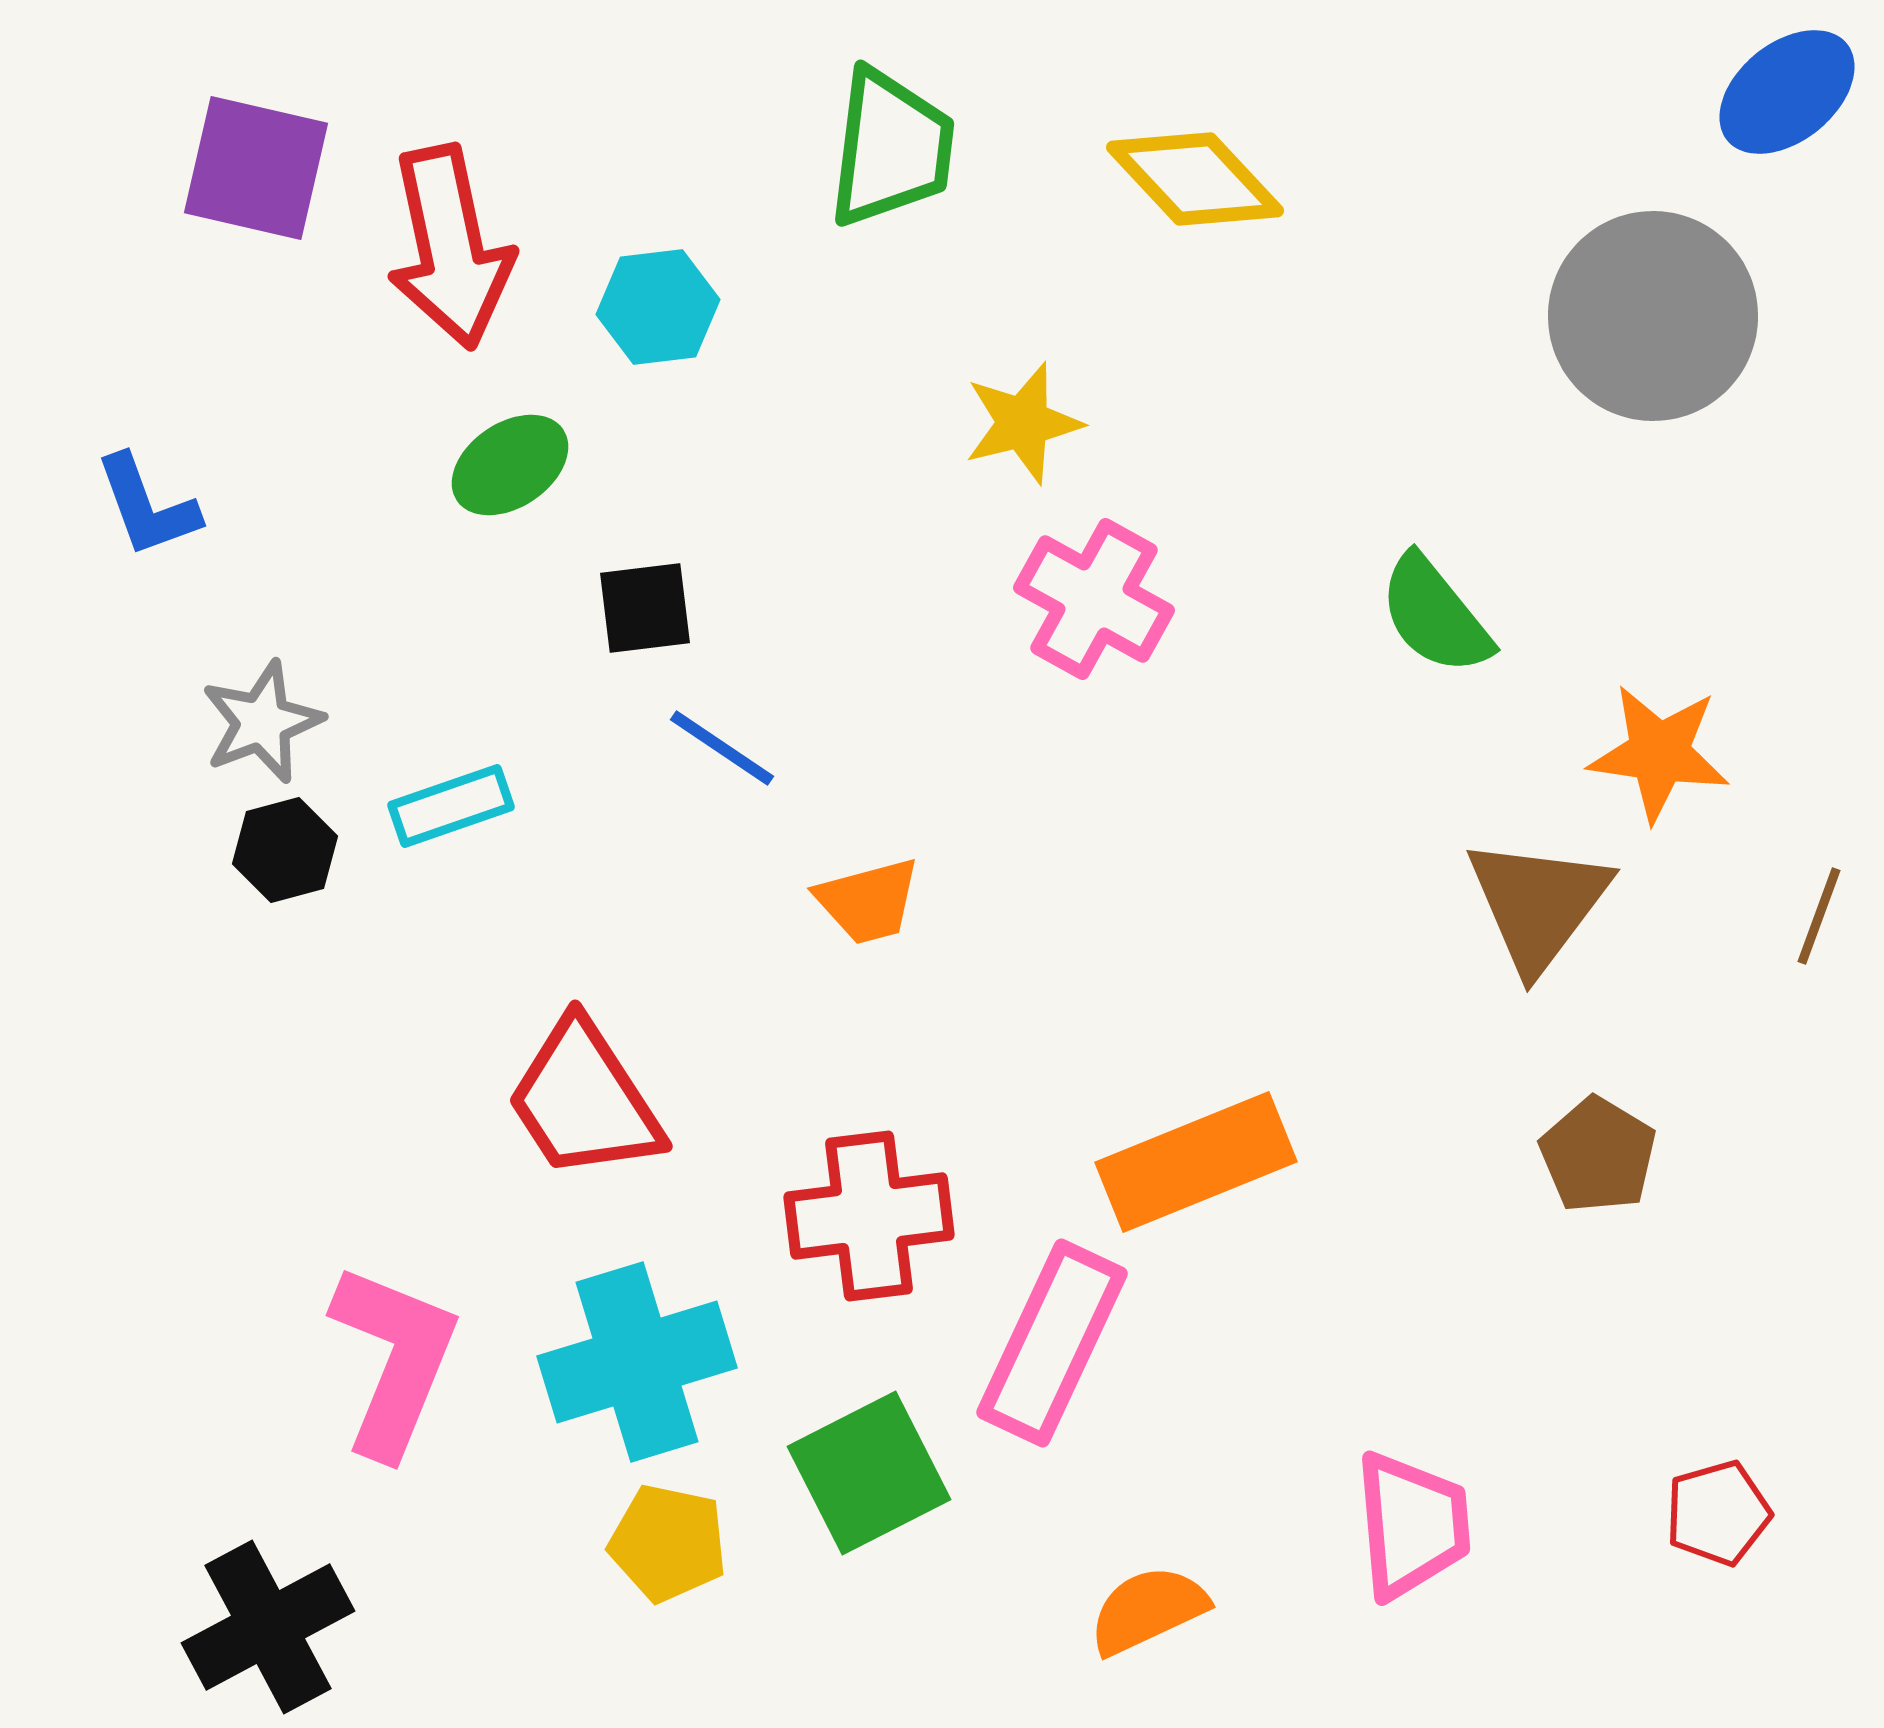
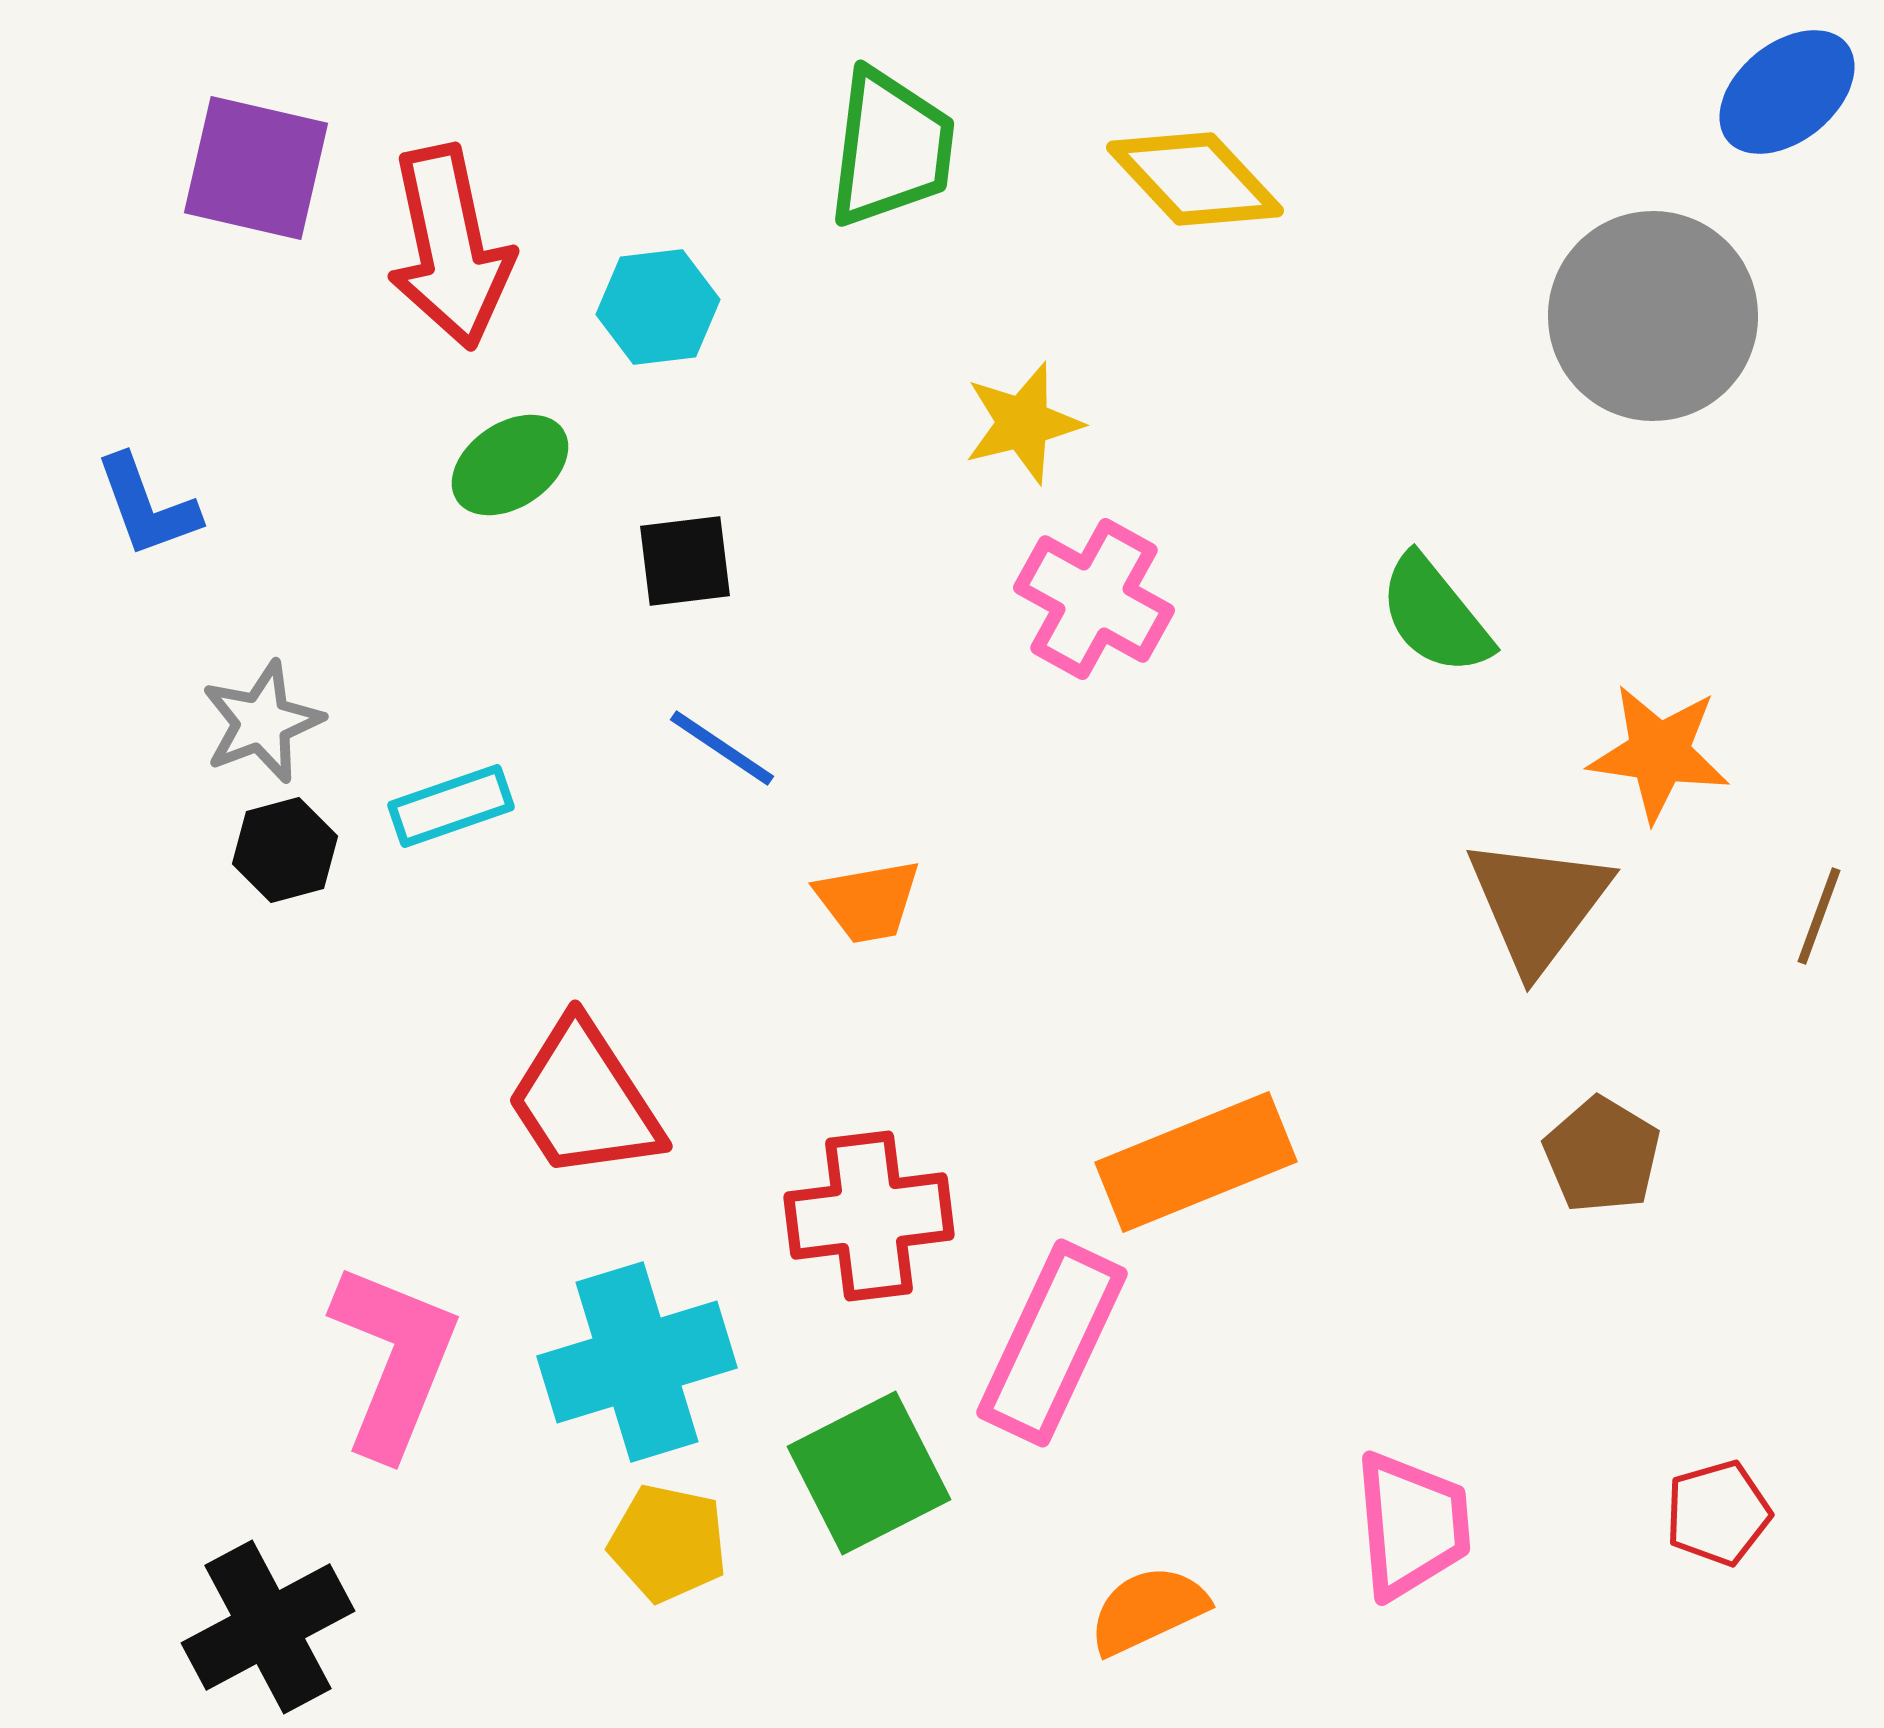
black square: moved 40 px right, 47 px up
orange trapezoid: rotated 5 degrees clockwise
brown pentagon: moved 4 px right
